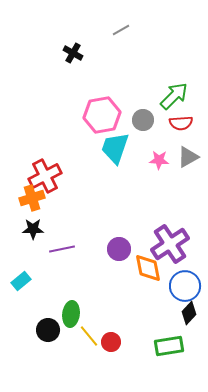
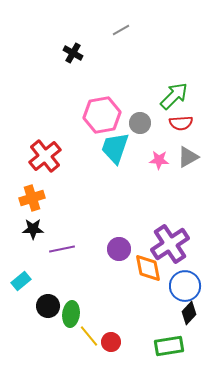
gray circle: moved 3 px left, 3 px down
red cross: moved 20 px up; rotated 12 degrees counterclockwise
black circle: moved 24 px up
